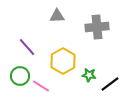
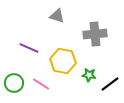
gray triangle: rotated 21 degrees clockwise
gray cross: moved 2 px left, 7 px down
purple line: moved 2 px right, 1 px down; rotated 24 degrees counterclockwise
yellow hexagon: rotated 20 degrees counterclockwise
green circle: moved 6 px left, 7 px down
pink line: moved 2 px up
